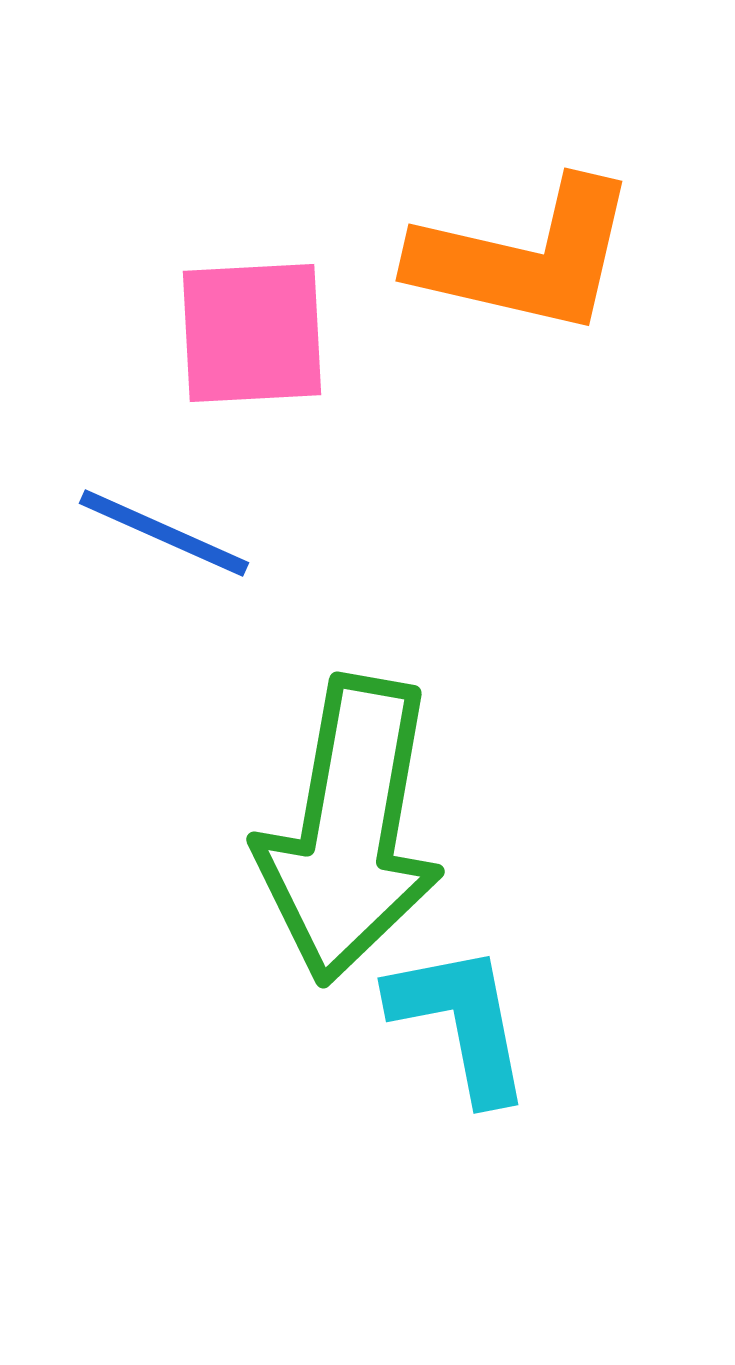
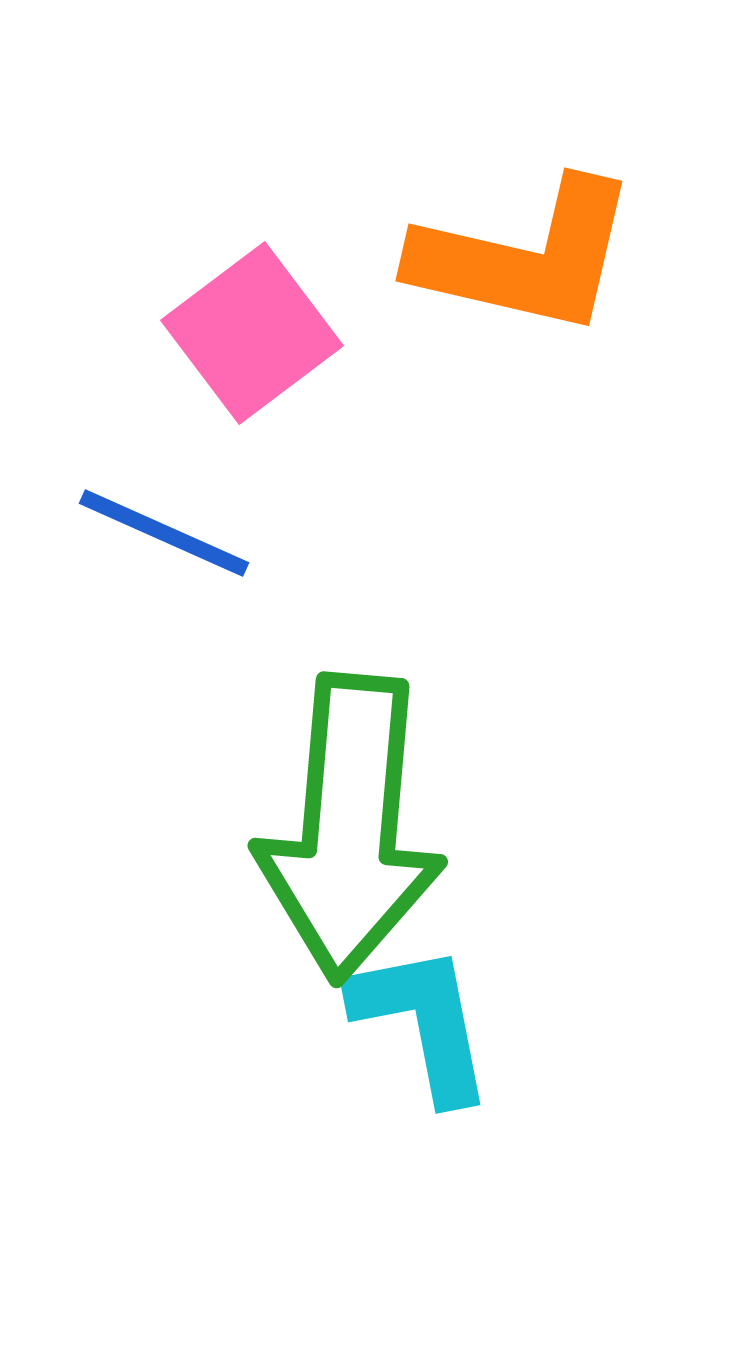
pink square: rotated 34 degrees counterclockwise
green arrow: moved 2 px up; rotated 5 degrees counterclockwise
cyan L-shape: moved 38 px left
